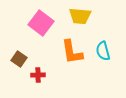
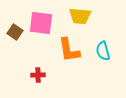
pink square: rotated 30 degrees counterclockwise
orange L-shape: moved 3 px left, 2 px up
brown square: moved 4 px left, 27 px up
